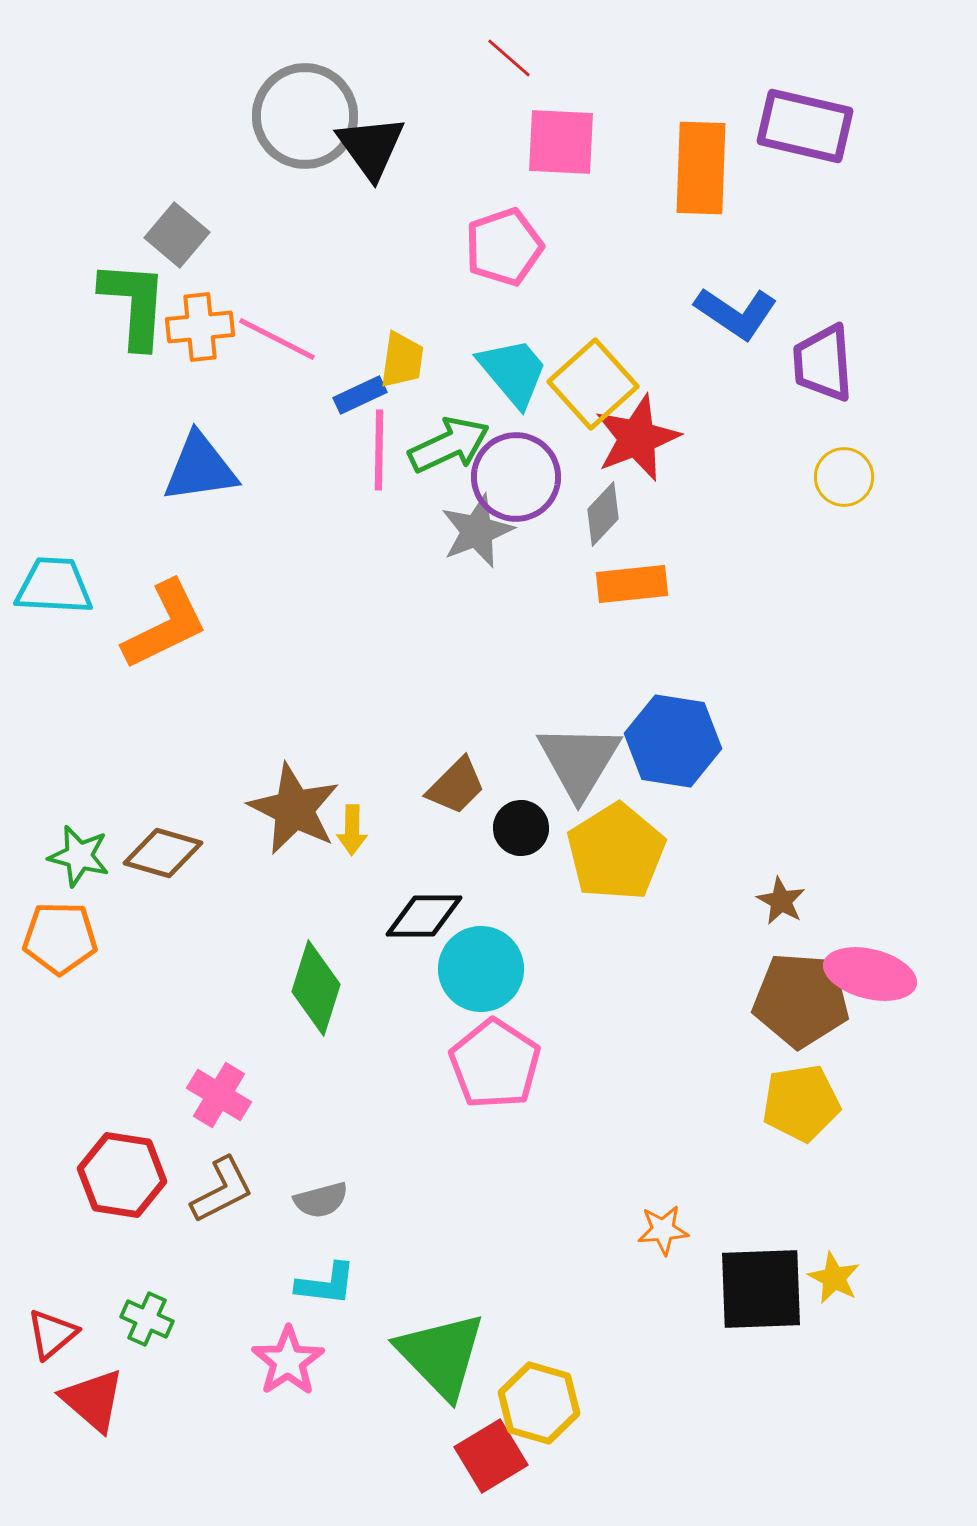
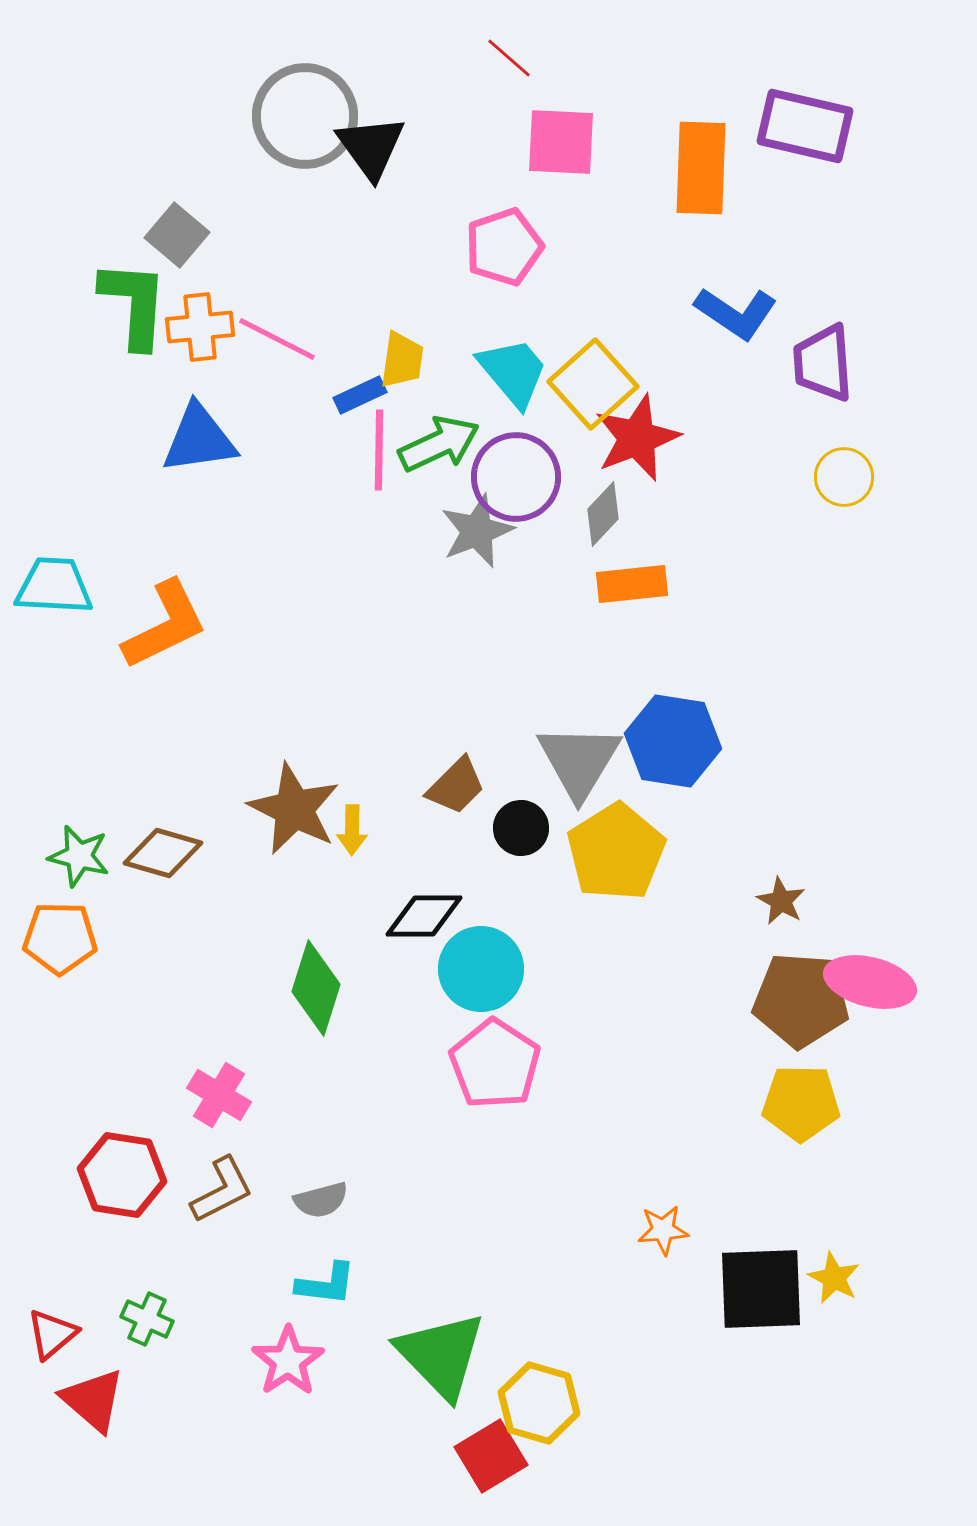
green arrow at (449, 445): moved 10 px left, 1 px up
blue triangle at (200, 468): moved 1 px left, 29 px up
pink ellipse at (870, 974): moved 8 px down
yellow pentagon at (801, 1103): rotated 10 degrees clockwise
